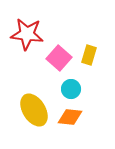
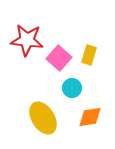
red star: moved 6 px down
cyan circle: moved 1 px right, 1 px up
yellow ellipse: moved 9 px right, 8 px down
orange diamond: moved 20 px right; rotated 15 degrees counterclockwise
